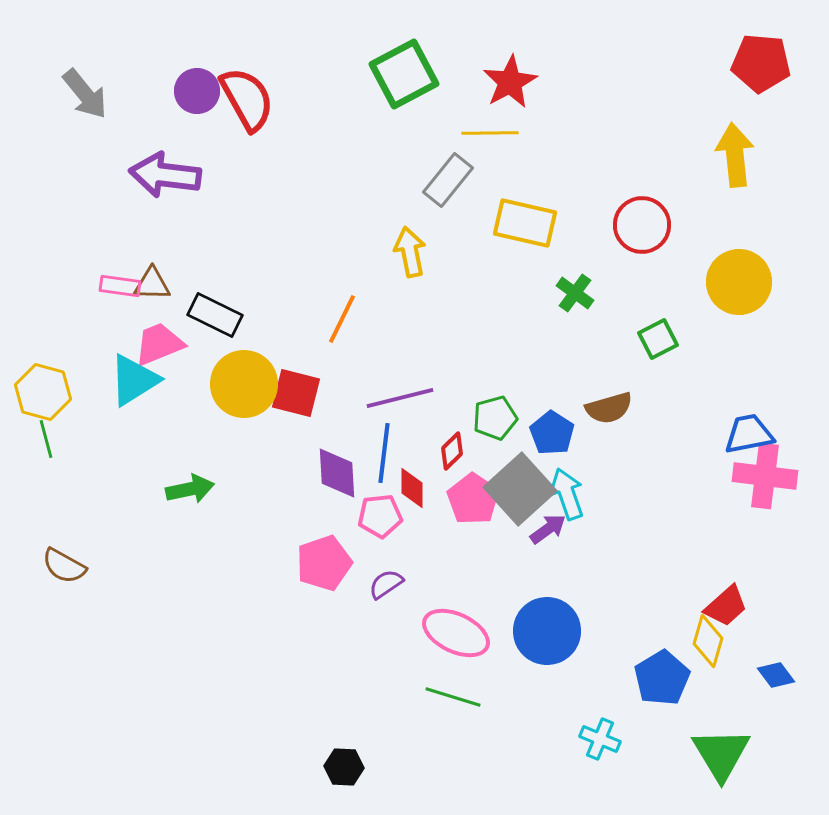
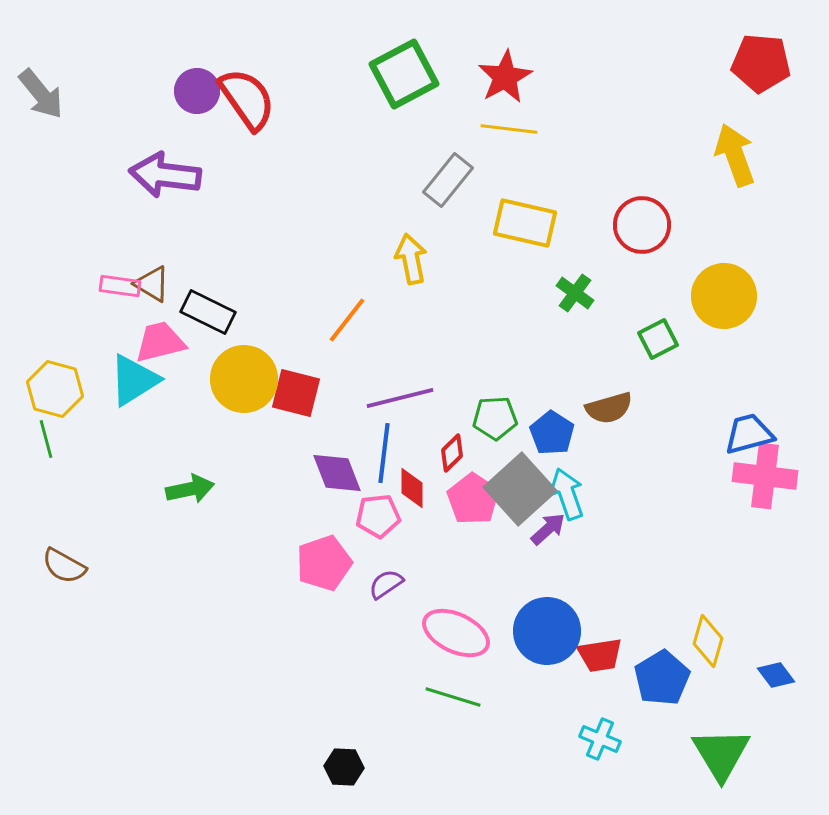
red star at (510, 82): moved 5 px left, 5 px up
gray arrow at (85, 94): moved 44 px left
red semicircle at (247, 99): rotated 6 degrees counterclockwise
yellow line at (490, 133): moved 19 px right, 4 px up; rotated 8 degrees clockwise
yellow arrow at (735, 155): rotated 14 degrees counterclockwise
yellow arrow at (410, 252): moved 1 px right, 7 px down
yellow circle at (739, 282): moved 15 px left, 14 px down
brown triangle at (152, 284): rotated 30 degrees clockwise
black rectangle at (215, 315): moved 7 px left, 3 px up
orange line at (342, 319): moved 5 px right, 1 px down; rotated 12 degrees clockwise
pink trapezoid at (159, 344): moved 1 px right, 2 px up; rotated 8 degrees clockwise
yellow circle at (244, 384): moved 5 px up
yellow hexagon at (43, 392): moved 12 px right, 3 px up
green pentagon at (495, 418): rotated 12 degrees clockwise
blue trapezoid at (749, 434): rotated 4 degrees counterclockwise
red diamond at (452, 451): moved 2 px down
purple diamond at (337, 473): rotated 18 degrees counterclockwise
pink pentagon at (380, 516): moved 2 px left
purple arrow at (548, 529): rotated 6 degrees counterclockwise
red trapezoid at (726, 606): moved 126 px left, 49 px down; rotated 33 degrees clockwise
